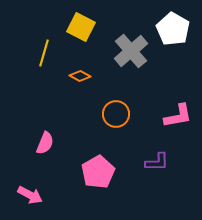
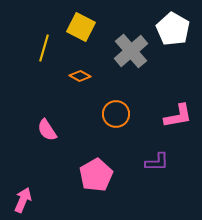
yellow line: moved 5 px up
pink semicircle: moved 2 px right, 13 px up; rotated 125 degrees clockwise
pink pentagon: moved 2 px left, 3 px down
pink arrow: moved 7 px left, 5 px down; rotated 95 degrees counterclockwise
